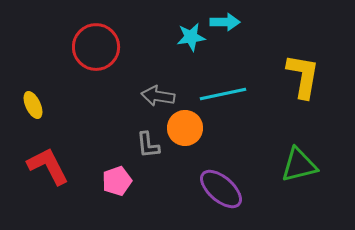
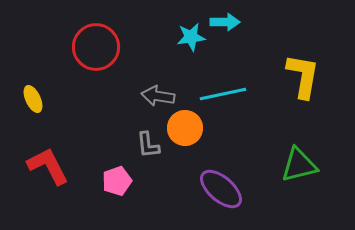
yellow ellipse: moved 6 px up
